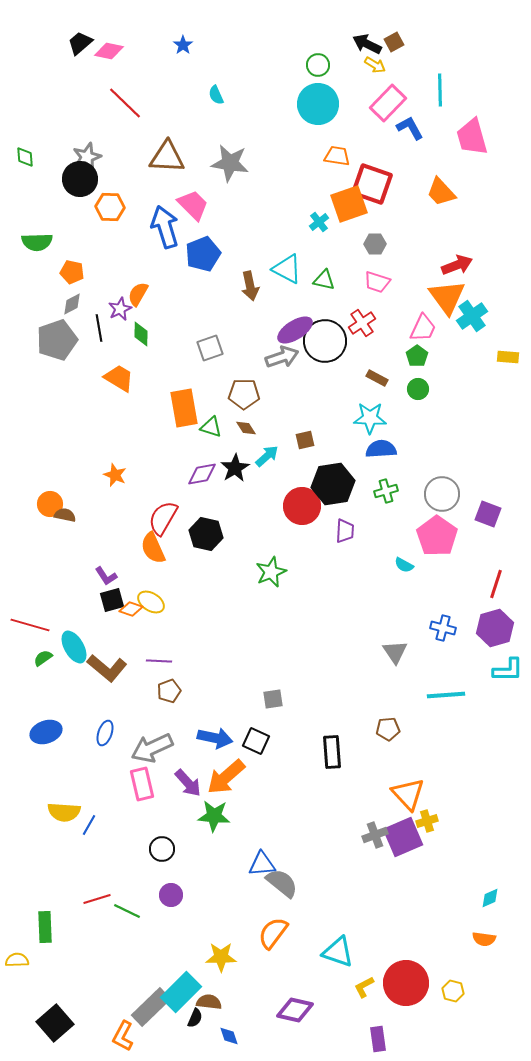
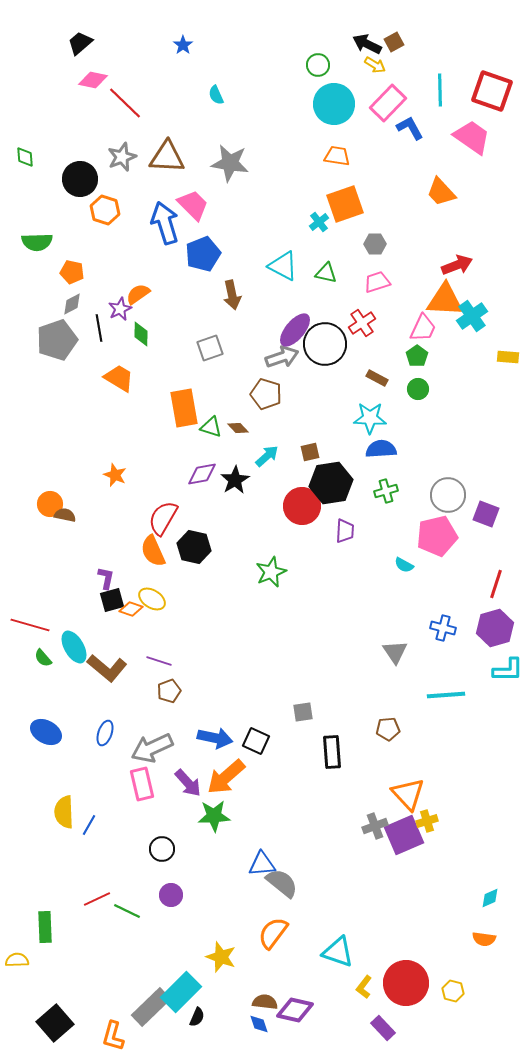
pink diamond at (109, 51): moved 16 px left, 29 px down
cyan circle at (318, 104): moved 16 px right
pink trapezoid at (472, 137): rotated 141 degrees clockwise
gray star at (87, 157): moved 35 px right
red square at (372, 184): moved 120 px right, 93 px up
orange square at (349, 204): moved 4 px left
orange hexagon at (110, 207): moved 5 px left, 3 px down; rotated 16 degrees clockwise
blue arrow at (165, 227): moved 4 px up
cyan triangle at (287, 269): moved 4 px left, 3 px up
green triangle at (324, 280): moved 2 px right, 7 px up
pink trapezoid at (377, 282): rotated 144 degrees clockwise
brown arrow at (250, 286): moved 18 px left, 9 px down
orange semicircle at (138, 294): rotated 25 degrees clockwise
orange triangle at (447, 297): moved 2 px left, 3 px down; rotated 51 degrees counterclockwise
purple ellipse at (295, 330): rotated 18 degrees counterclockwise
black circle at (325, 341): moved 3 px down
brown pentagon at (244, 394): moved 22 px right; rotated 16 degrees clockwise
brown diamond at (246, 428): moved 8 px left; rotated 10 degrees counterclockwise
brown square at (305, 440): moved 5 px right, 12 px down
black star at (235, 468): moved 12 px down
black hexagon at (333, 484): moved 2 px left, 1 px up
gray circle at (442, 494): moved 6 px right, 1 px down
purple square at (488, 514): moved 2 px left
black hexagon at (206, 534): moved 12 px left, 13 px down
pink pentagon at (437, 536): rotated 24 degrees clockwise
orange semicircle at (153, 548): moved 3 px down
purple L-shape at (106, 576): moved 2 px down; rotated 135 degrees counterclockwise
yellow ellipse at (151, 602): moved 1 px right, 3 px up
green semicircle at (43, 658): rotated 96 degrees counterclockwise
purple line at (159, 661): rotated 15 degrees clockwise
gray square at (273, 699): moved 30 px right, 13 px down
blue ellipse at (46, 732): rotated 48 degrees clockwise
yellow semicircle at (64, 812): rotated 84 degrees clockwise
green star at (214, 816): rotated 8 degrees counterclockwise
gray cross at (375, 835): moved 9 px up
purple square at (403, 837): moved 1 px right, 2 px up
red line at (97, 899): rotated 8 degrees counterclockwise
yellow star at (221, 957): rotated 20 degrees clockwise
yellow L-shape at (364, 987): rotated 25 degrees counterclockwise
brown semicircle at (209, 1002): moved 56 px right
black semicircle at (195, 1018): moved 2 px right, 1 px up
orange L-shape at (123, 1036): moved 10 px left; rotated 12 degrees counterclockwise
blue diamond at (229, 1036): moved 30 px right, 12 px up
purple rectangle at (378, 1039): moved 5 px right, 11 px up; rotated 35 degrees counterclockwise
